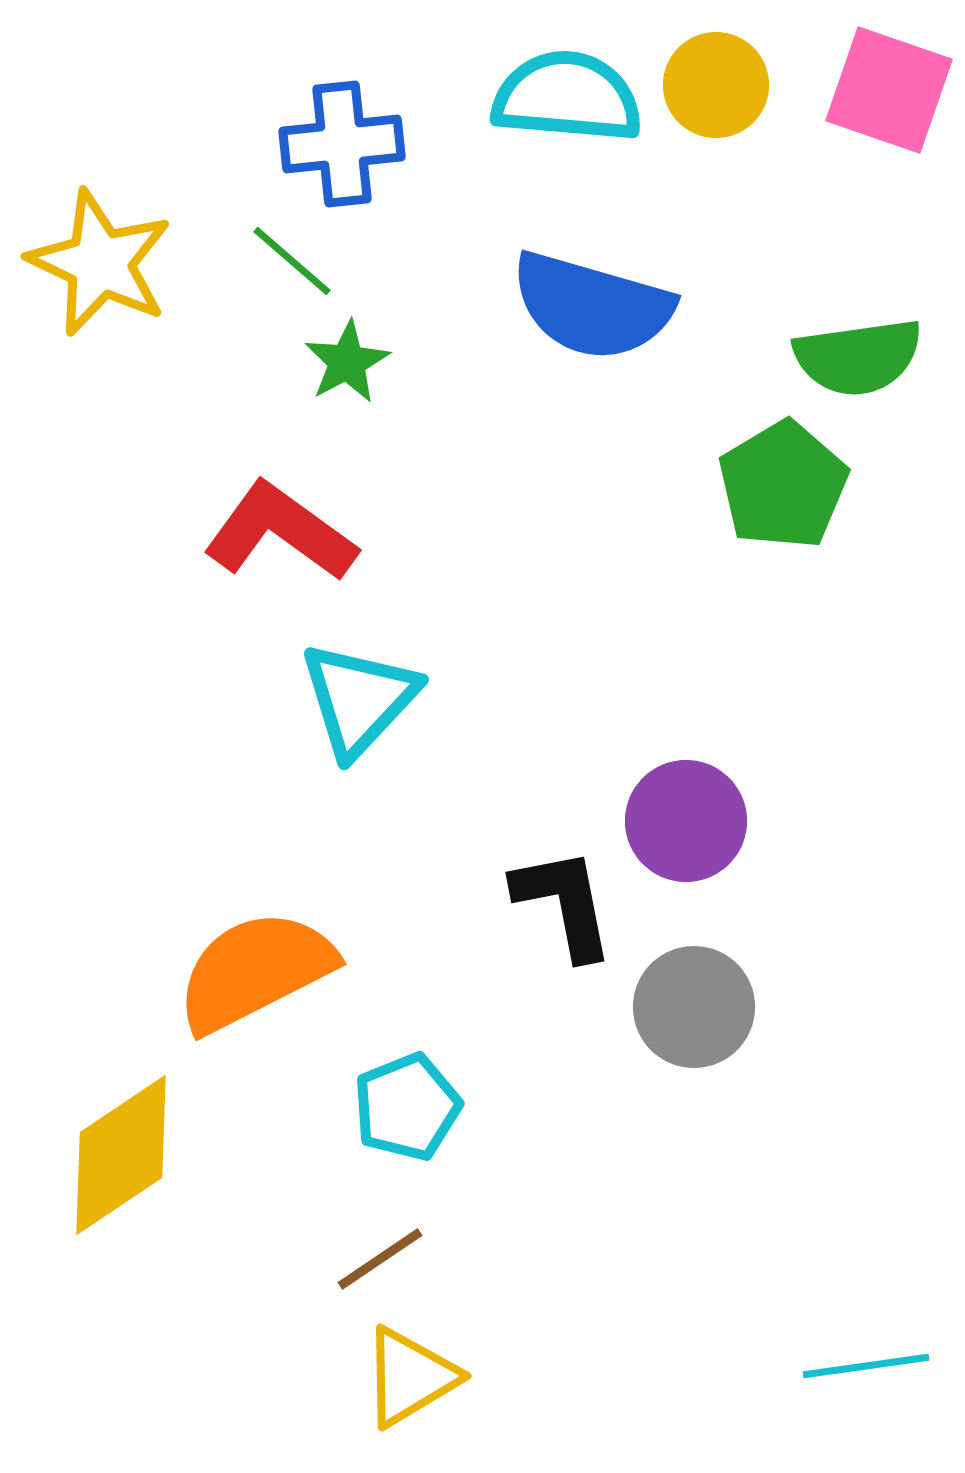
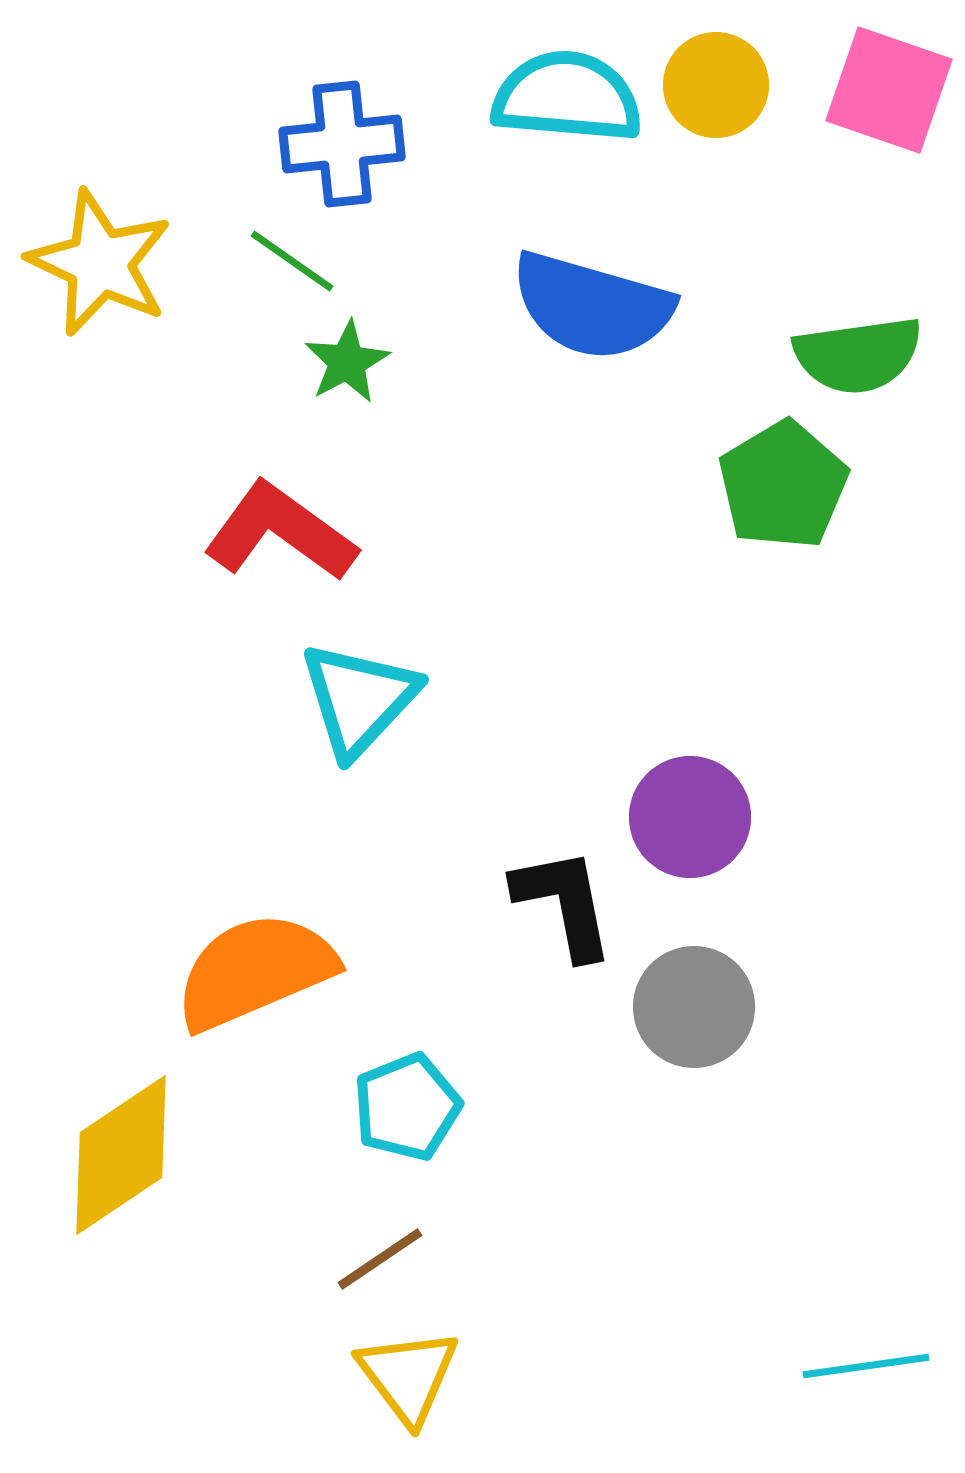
green line: rotated 6 degrees counterclockwise
green semicircle: moved 2 px up
purple circle: moved 4 px right, 4 px up
orange semicircle: rotated 4 degrees clockwise
yellow triangle: moved 2 px left, 1 px up; rotated 36 degrees counterclockwise
